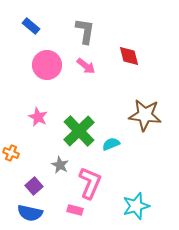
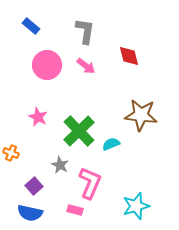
brown star: moved 4 px left
